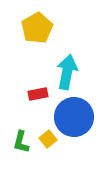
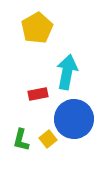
blue circle: moved 2 px down
green L-shape: moved 2 px up
